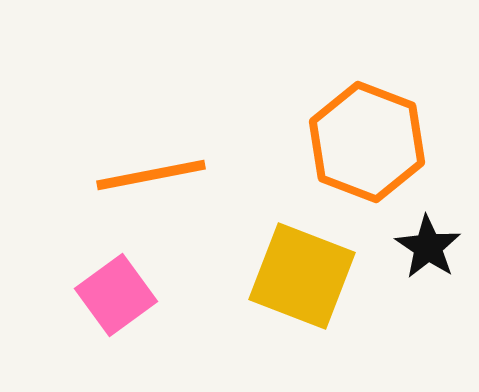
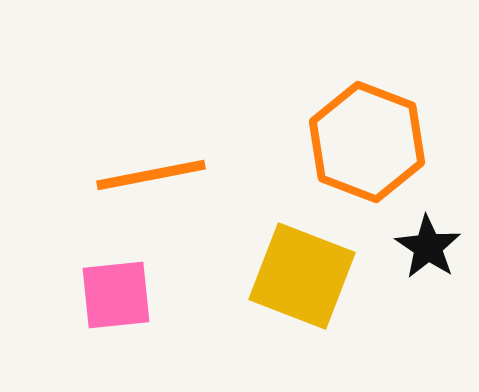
pink square: rotated 30 degrees clockwise
